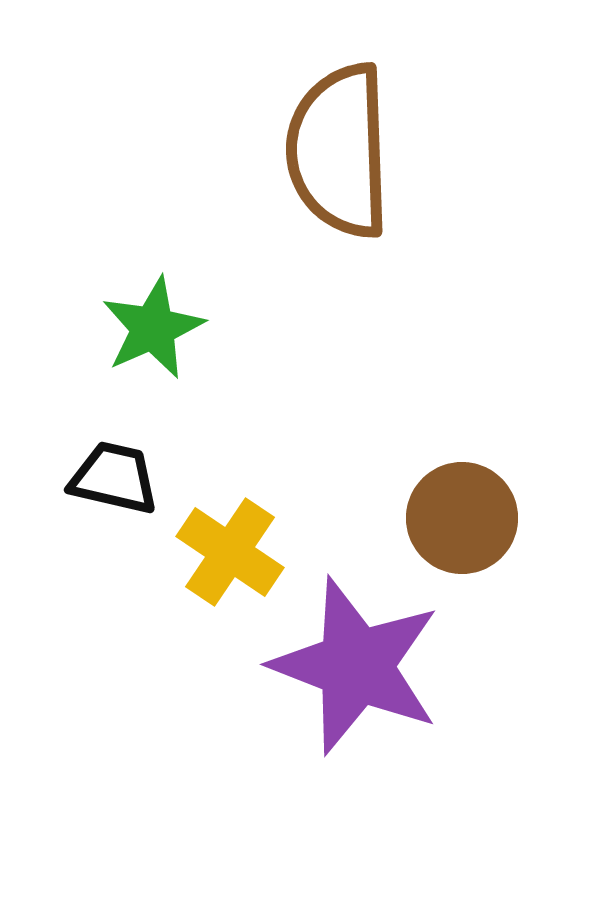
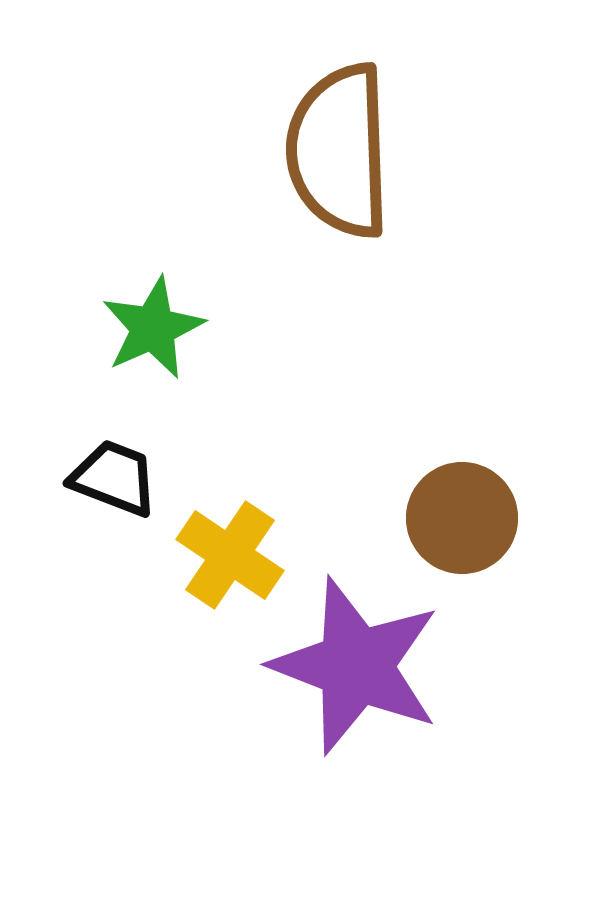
black trapezoid: rotated 8 degrees clockwise
yellow cross: moved 3 px down
